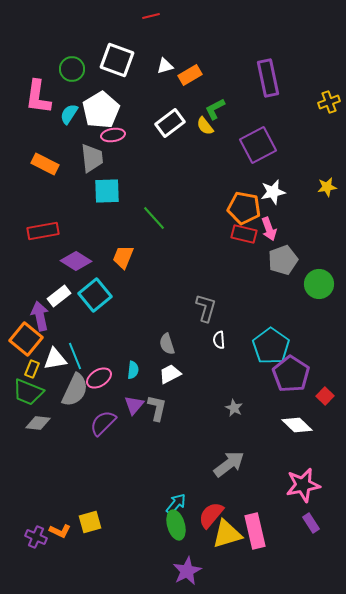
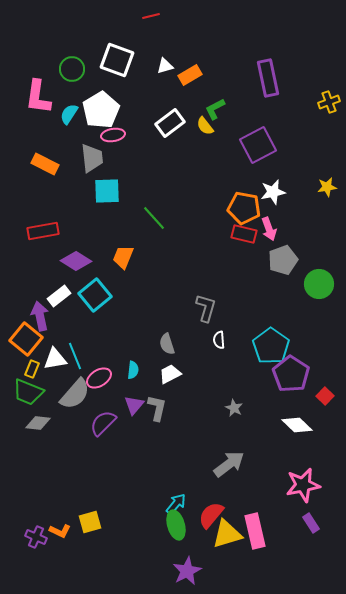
gray semicircle at (75, 390): moved 4 px down; rotated 16 degrees clockwise
